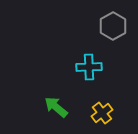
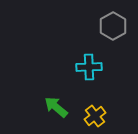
yellow cross: moved 7 px left, 3 px down
